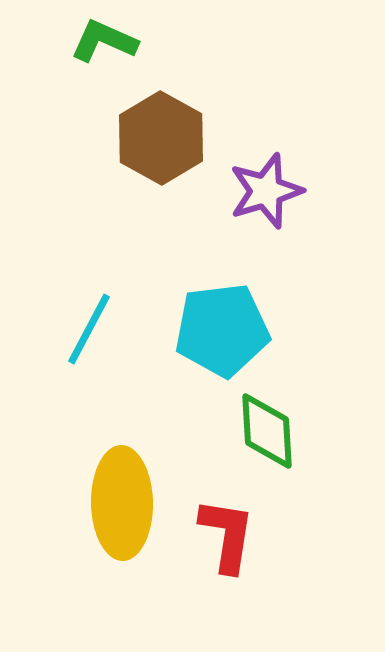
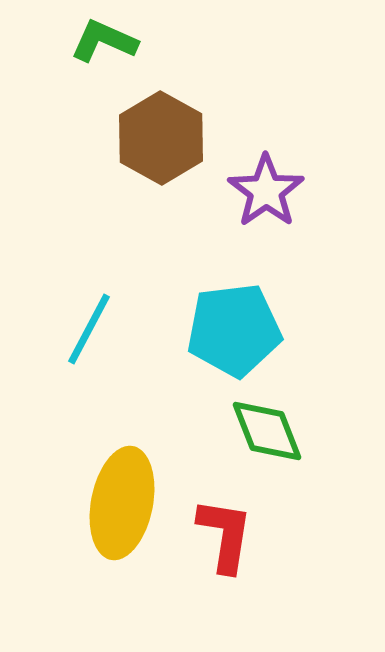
purple star: rotated 18 degrees counterclockwise
cyan pentagon: moved 12 px right
green diamond: rotated 18 degrees counterclockwise
yellow ellipse: rotated 12 degrees clockwise
red L-shape: moved 2 px left
